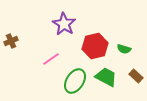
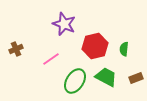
purple star: rotated 10 degrees counterclockwise
brown cross: moved 5 px right, 8 px down
green semicircle: rotated 80 degrees clockwise
brown rectangle: moved 2 px down; rotated 64 degrees counterclockwise
